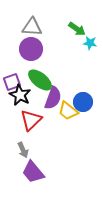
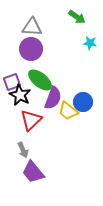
green arrow: moved 12 px up
